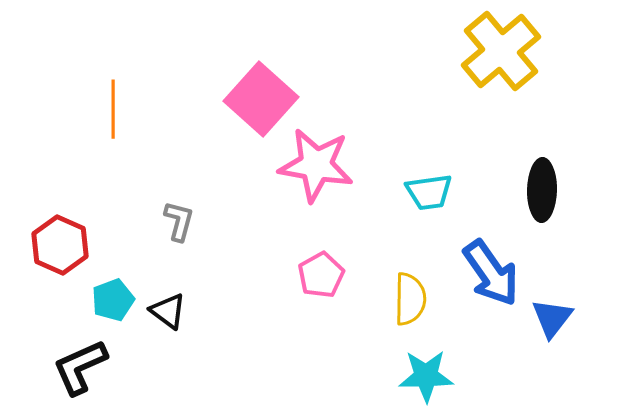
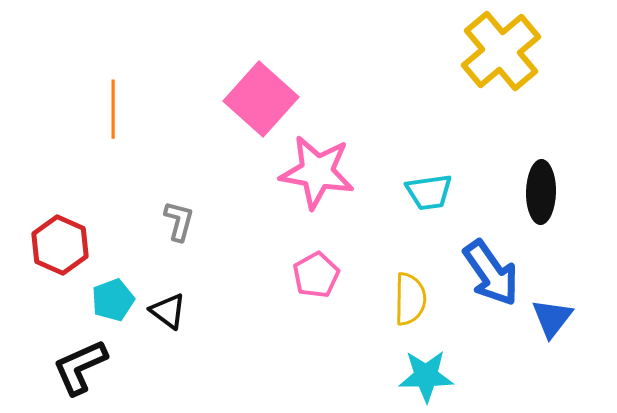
pink star: moved 1 px right, 7 px down
black ellipse: moved 1 px left, 2 px down
pink pentagon: moved 5 px left
